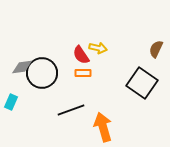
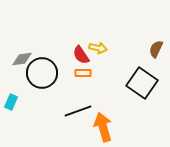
gray diamond: moved 8 px up
black line: moved 7 px right, 1 px down
